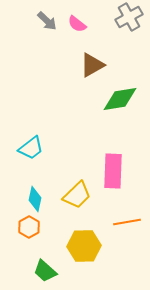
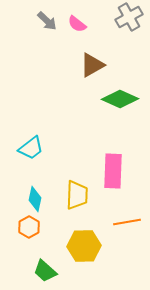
green diamond: rotated 33 degrees clockwise
yellow trapezoid: rotated 44 degrees counterclockwise
